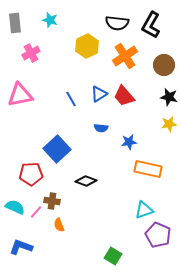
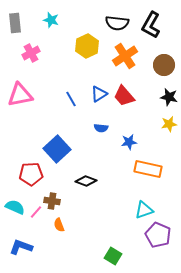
cyan star: moved 1 px right
